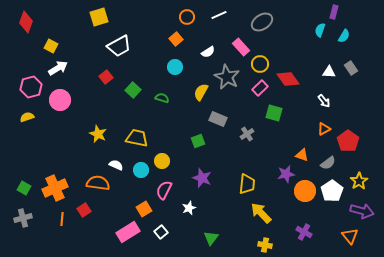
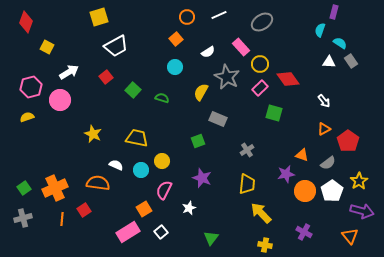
cyan semicircle at (344, 36): moved 4 px left, 7 px down; rotated 88 degrees counterclockwise
yellow square at (51, 46): moved 4 px left, 1 px down
white trapezoid at (119, 46): moved 3 px left
white arrow at (58, 68): moved 11 px right, 4 px down
gray rectangle at (351, 68): moved 7 px up
white triangle at (329, 72): moved 10 px up
yellow star at (98, 134): moved 5 px left
gray cross at (247, 134): moved 16 px down
green square at (24, 188): rotated 24 degrees clockwise
